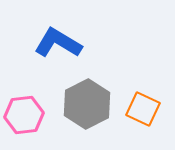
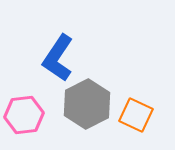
blue L-shape: moved 15 px down; rotated 87 degrees counterclockwise
orange square: moved 7 px left, 6 px down
